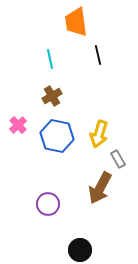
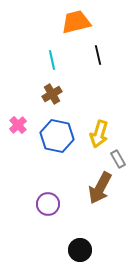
orange trapezoid: rotated 84 degrees clockwise
cyan line: moved 2 px right, 1 px down
brown cross: moved 2 px up
